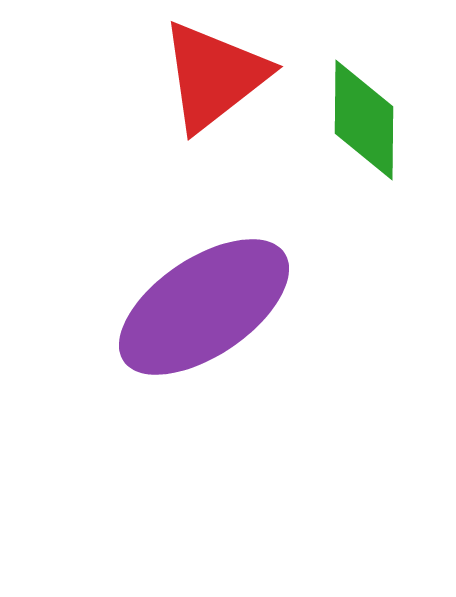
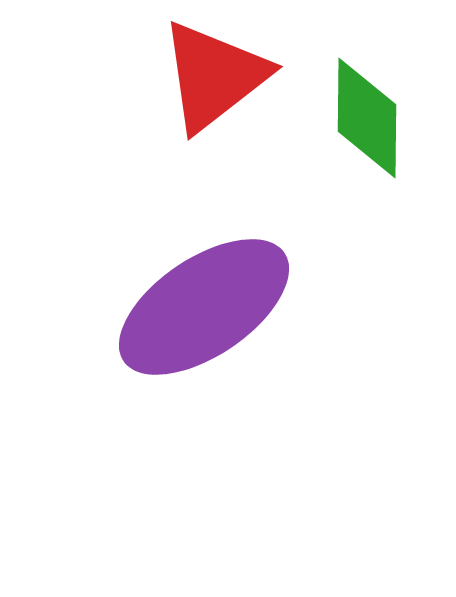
green diamond: moved 3 px right, 2 px up
